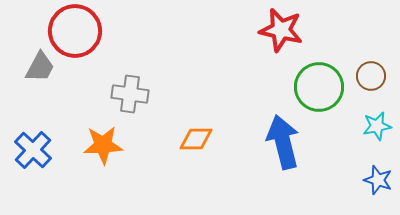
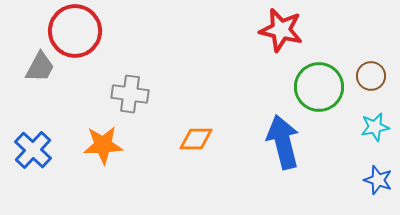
cyan star: moved 2 px left, 1 px down
